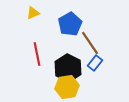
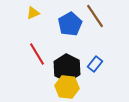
brown line: moved 5 px right, 27 px up
red line: rotated 20 degrees counterclockwise
blue rectangle: moved 1 px down
black hexagon: moved 1 px left
yellow hexagon: rotated 15 degrees clockwise
